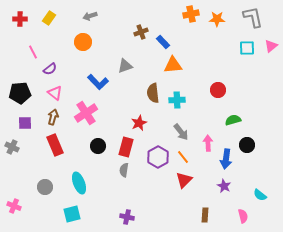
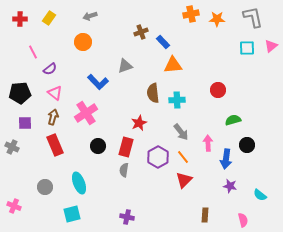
purple star at (224, 186): moved 6 px right; rotated 16 degrees counterclockwise
pink semicircle at (243, 216): moved 4 px down
